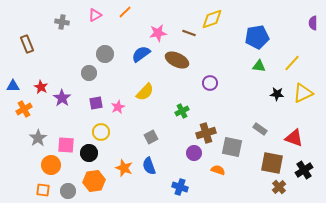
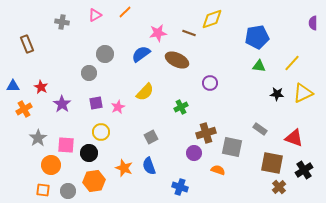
purple star at (62, 98): moved 6 px down
green cross at (182, 111): moved 1 px left, 4 px up
